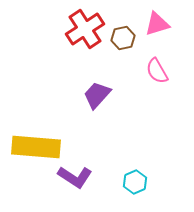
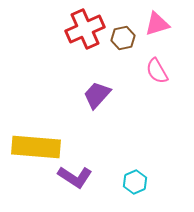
red cross: rotated 9 degrees clockwise
